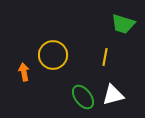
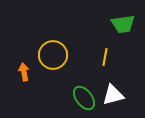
green trapezoid: rotated 25 degrees counterclockwise
green ellipse: moved 1 px right, 1 px down
